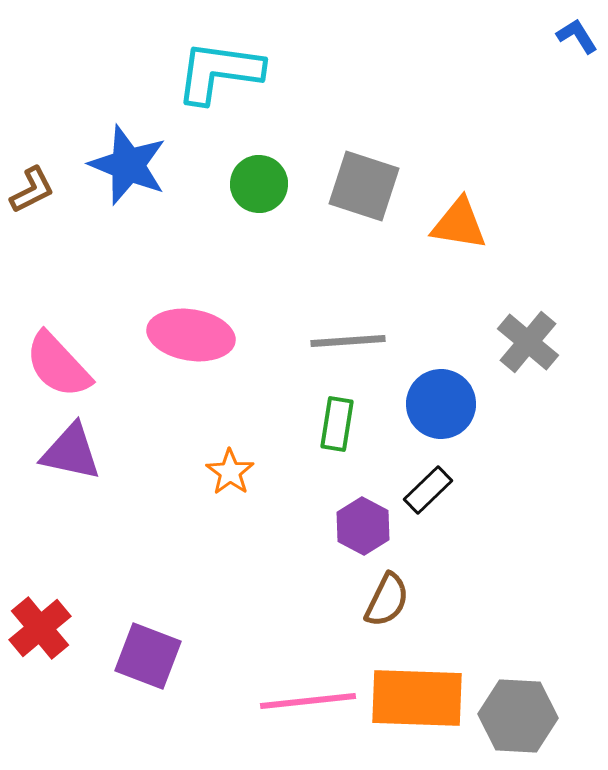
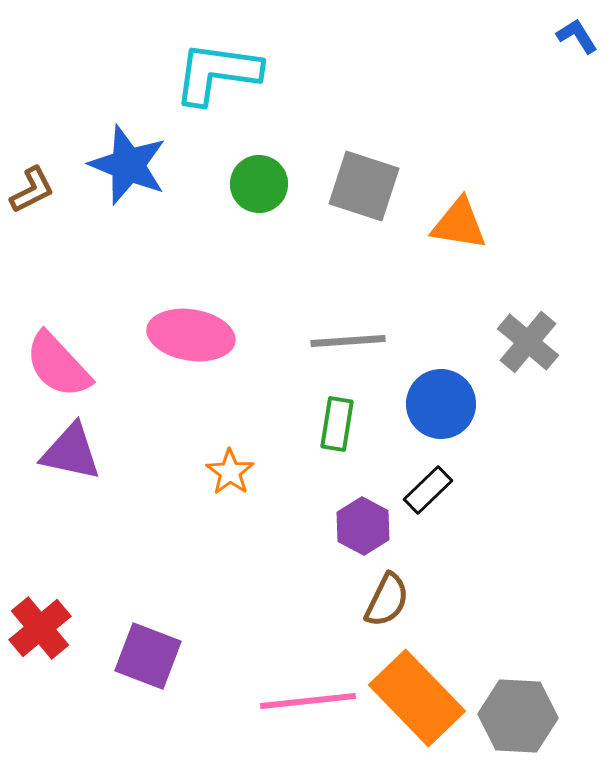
cyan L-shape: moved 2 px left, 1 px down
orange rectangle: rotated 44 degrees clockwise
